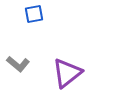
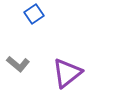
blue square: rotated 24 degrees counterclockwise
